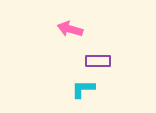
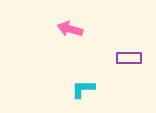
purple rectangle: moved 31 px right, 3 px up
